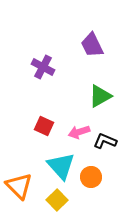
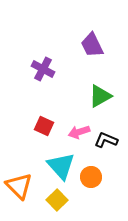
purple cross: moved 2 px down
black L-shape: moved 1 px right, 1 px up
